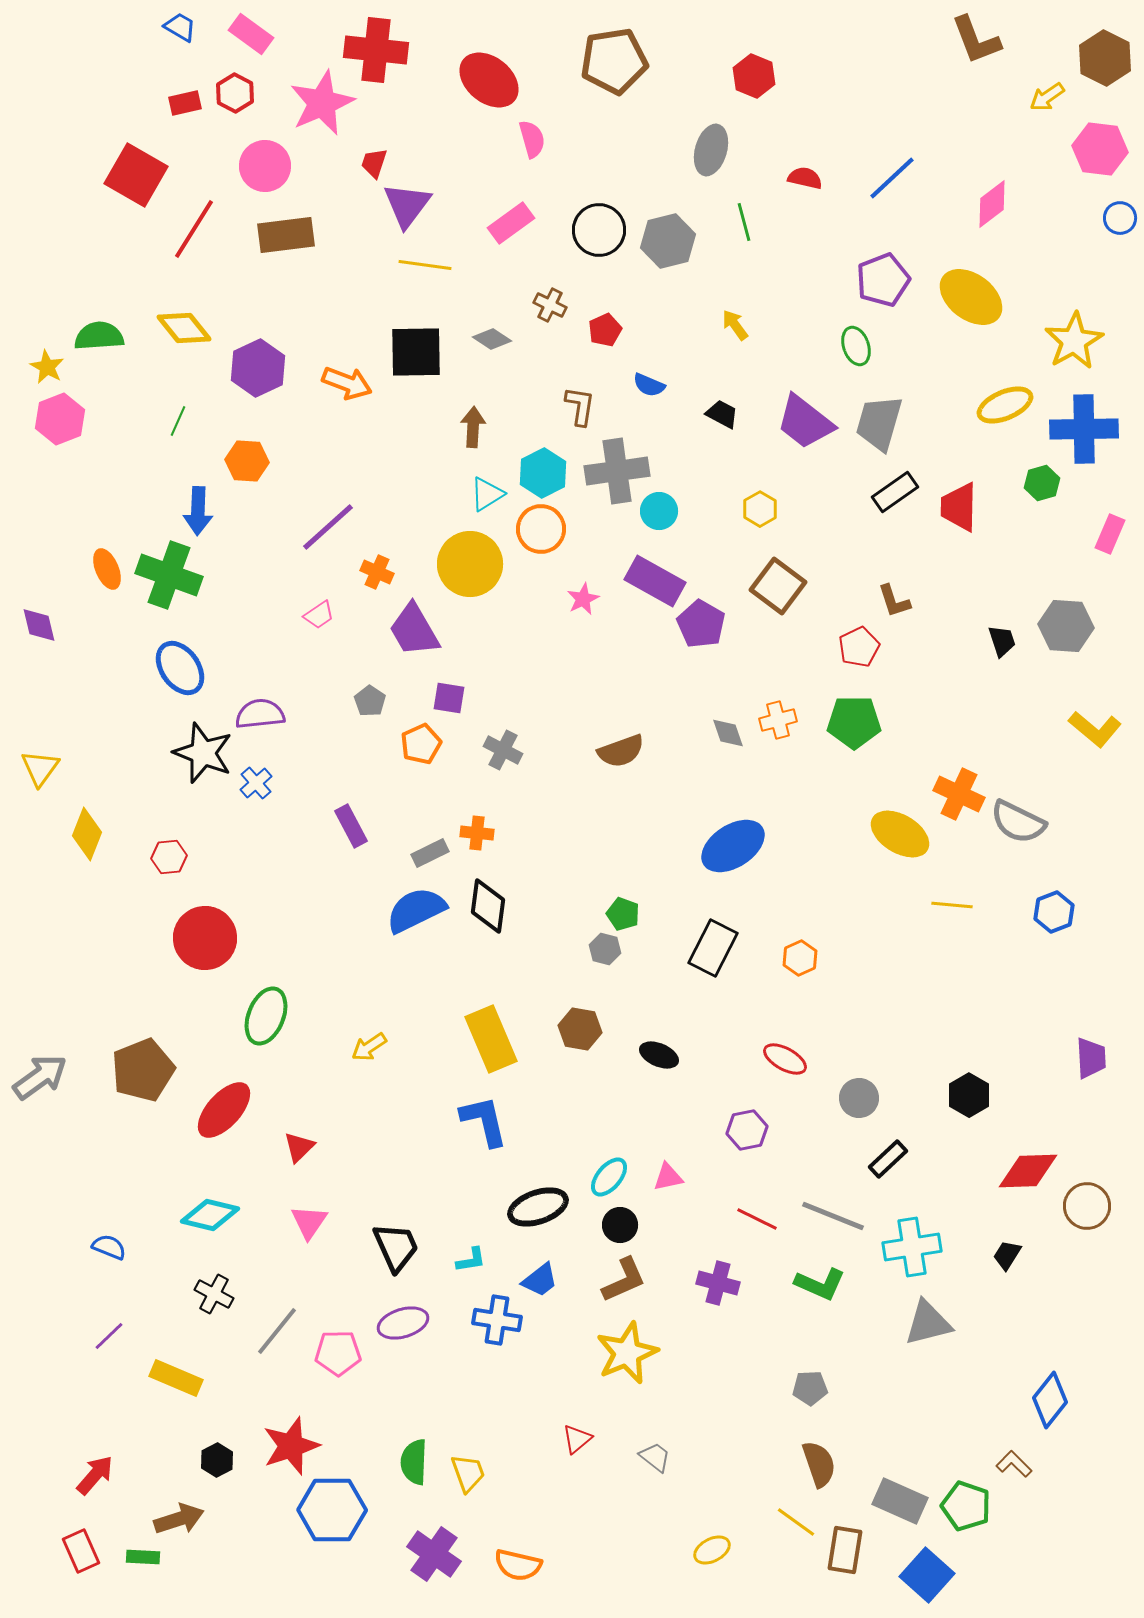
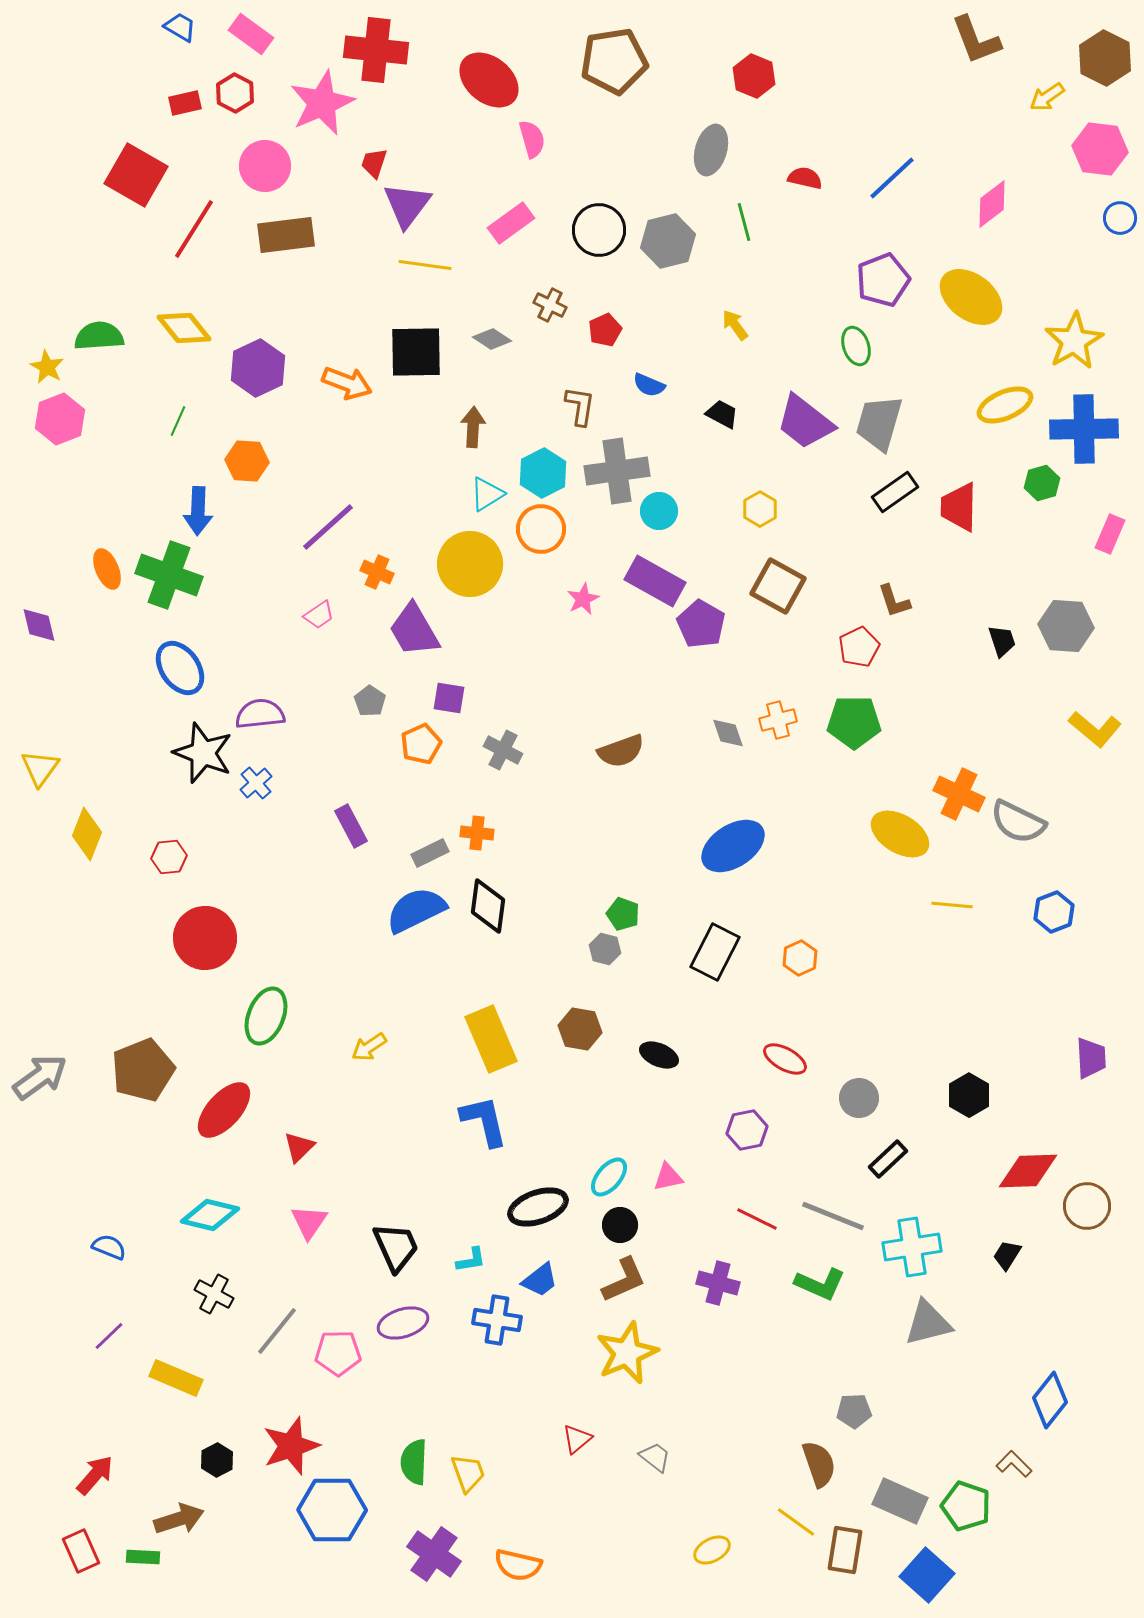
brown square at (778, 586): rotated 8 degrees counterclockwise
black rectangle at (713, 948): moved 2 px right, 4 px down
gray pentagon at (810, 1388): moved 44 px right, 23 px down
